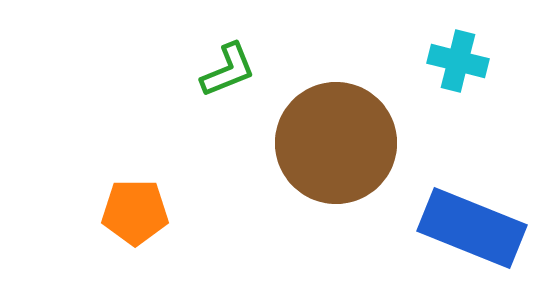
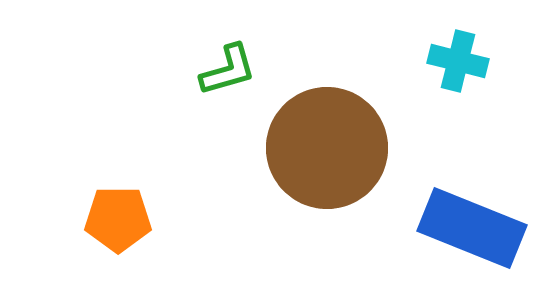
green L-shape: rotated 6 degrees clockwise
brown circle: moved 9 px left, 5 px down
orange pentagon: moved 17 px left, 7 px down
